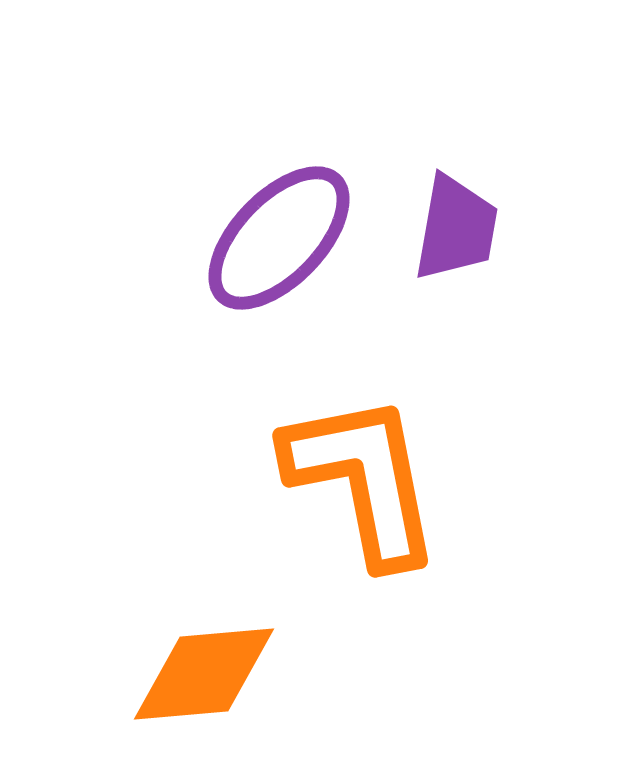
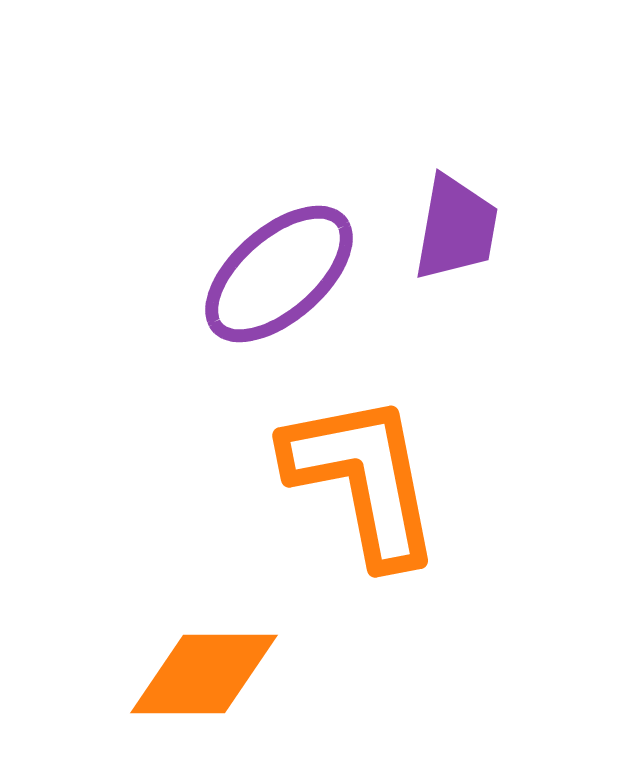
purple ellipse: moved 36 px down; rotated 5 degrees clockwise
orange diamond: rotated 5 degrees clockwise
